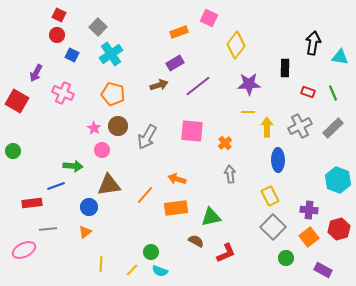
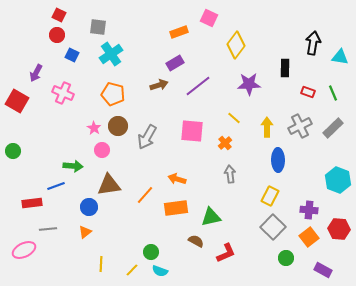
gray square at (98, 27): rotated 36 degrees counterclockwise
yellow line at (248, 112): moved 14 px left, 6 px down; rotated 40 degrees clockwise
yellow rectangle at (270, 196): rotated 54 degrees clockwise
red hexagon at (339, 229): rotated 20 degrees clockwise
